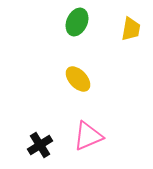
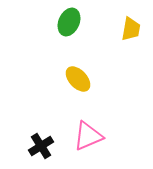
green ellipse: moved 8 px left
black cross: moved 1 px right, 1 px down
